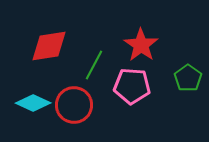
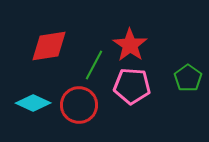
red star: moved 11 px left
red circle: moved 5 px right
